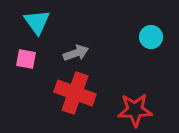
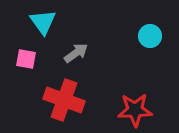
cyan triangle: moved 6 px right
cyan circle: moved 1 px left, 1 px up
gray arrow: rotated 15 degrees counterclockwise
red cross: moved 11 px left, 7 px down
